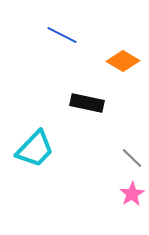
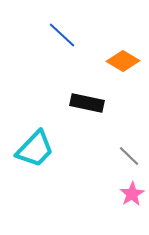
blue line: rotated 16 degrees clockwise
gray line: moved 3 px left, 2 px up
